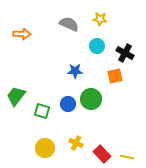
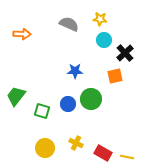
cyan circle: moved 7 px right, 6 px up
black cross: rotated 18 degrees clockwise
red rectangle: moved 1 px right, 1 px up; rotated 18 degrees counterclockwise
